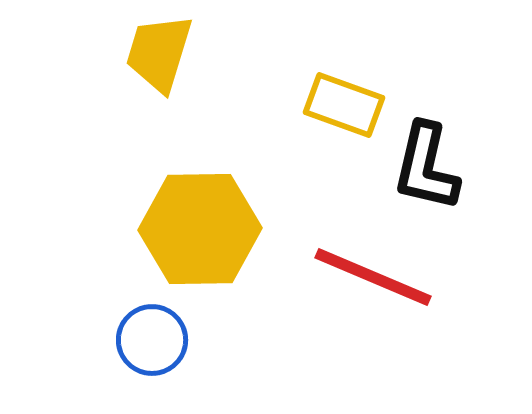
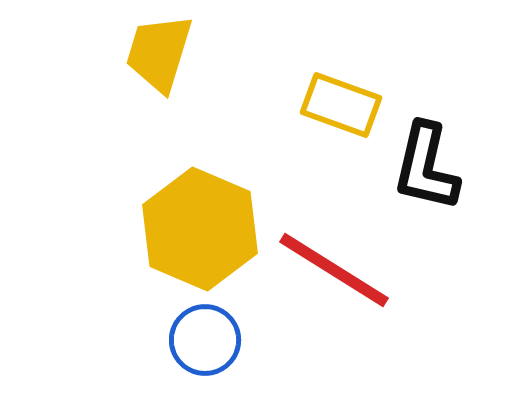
yellow rectangle: moved 3 px left
yellow hexagon: rotated 24 degrees clockwise
red line: moved 39 px left, 7 px up; rotated 9 degrees clockwise
blue circle: moved 53 px right
